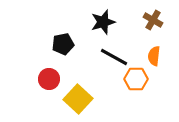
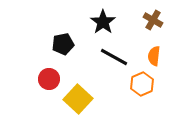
black star: rotated 20 degrees counterclockwise
orange hexagon: moved 6 px right, 5 px down; rotated 25 degrees counterclockwise
